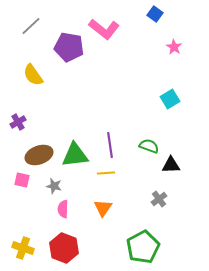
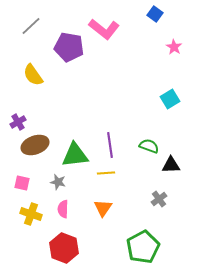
brown ellipse: moved 4 px left, 10 px up
pink square: moved 3 px down
gray star: moved 4 px right, 4 px up
yellow cross: moved 8 px right, 34 px up
